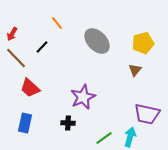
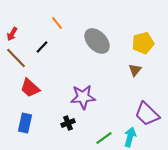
purple star: rotated 20 degrees clockwise
purple trapezoid: rotated 32 degrees clockwise
black cross: rotated 24 degrees counterclockwise
